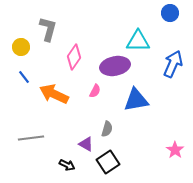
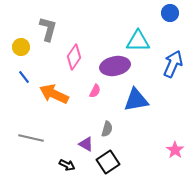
gray line: rotated 20 degrees clockwise
